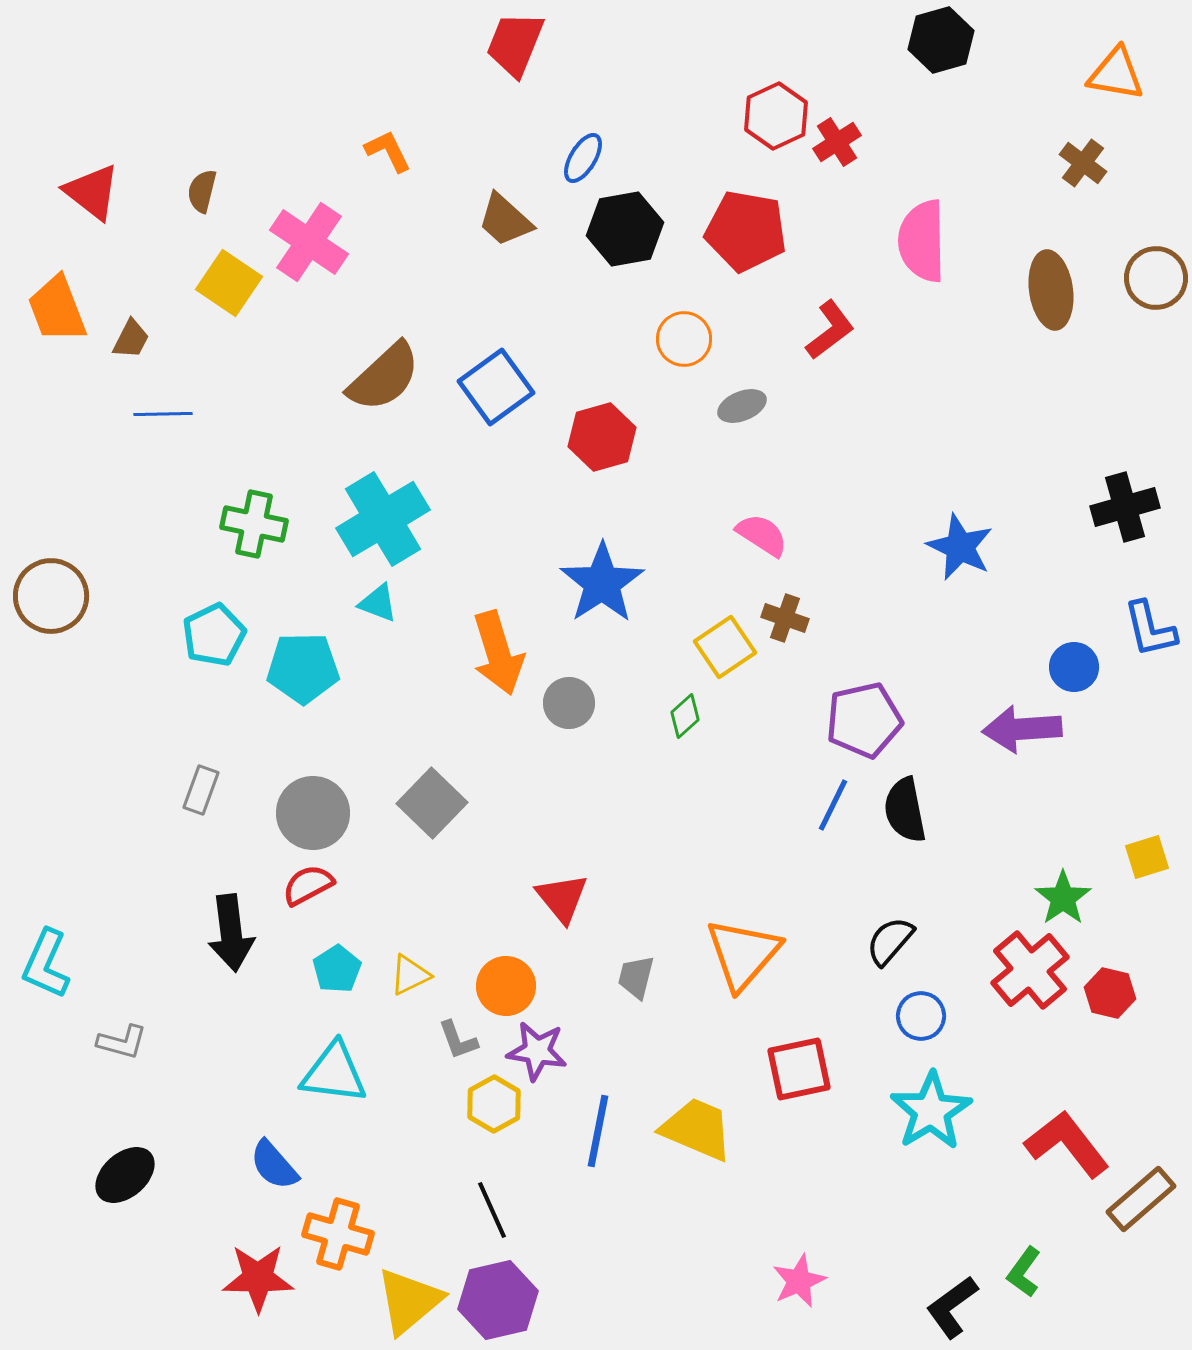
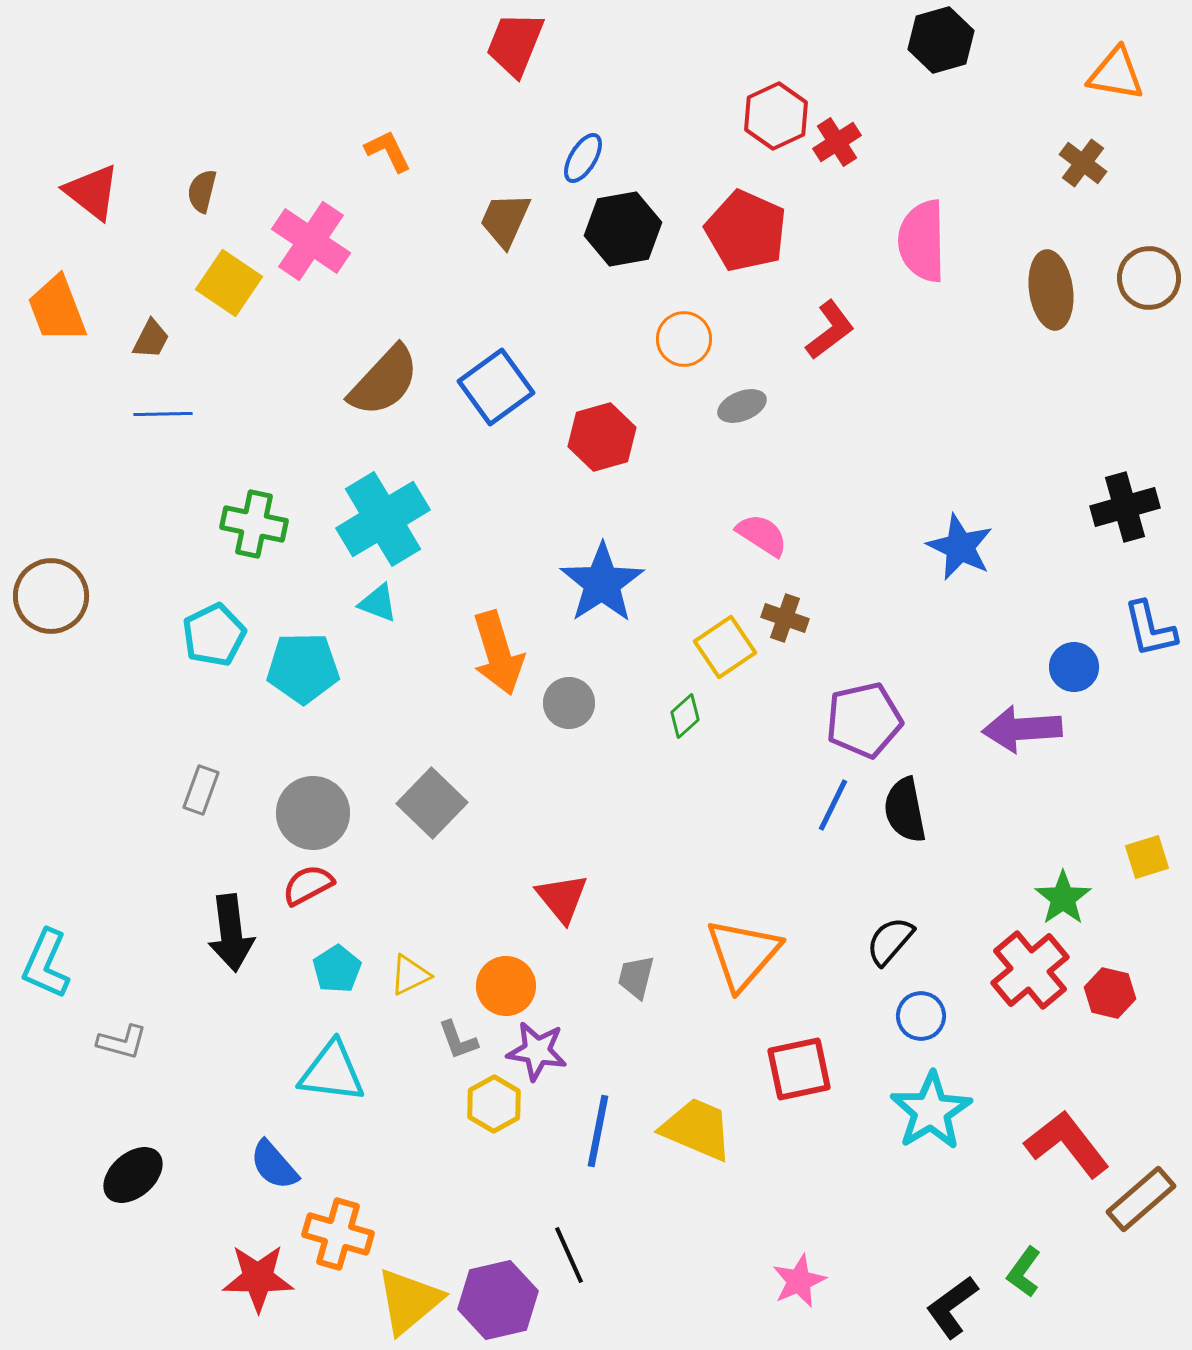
brown trapezoid at (505, 220): rotated 72 degrees clockwise
black hexagon at (625, 229): moved 2 px left
red pentagon at (746, 231): rotated 14 degrees clockwise
pink cross at (309, 242): moved 2 px right, 1 px up
brown circle at (1156, 278): moved 7 px left
brown trapezoid at (131, 339): moved 20 px right
brown semicircle at (384, 377): moved 4 px down; rotated 4 degrees counterclockwise
cyan triangle at (334, 1073): moved 2 px left, 1 px up
black ellipse at (125, 1175): moved 8 px right
black line at (492, 1210): moved 77 px right, 45 px down
